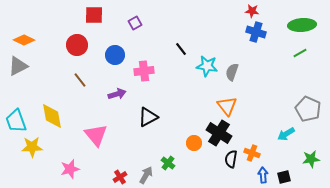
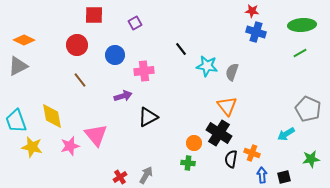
purple arrow: moved 6 px right, 2 px down
yellow star: rotated 15 degrees clockwise
green cross: moved 20 px right; rotated 32 degrees counterclockwise
pink star: moved 23 px up
blue arrow: moved 1 px left
